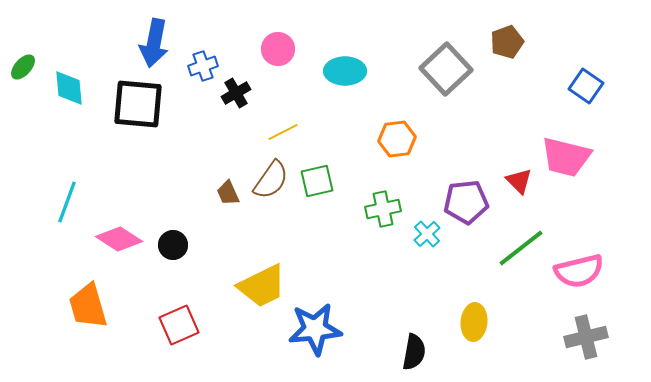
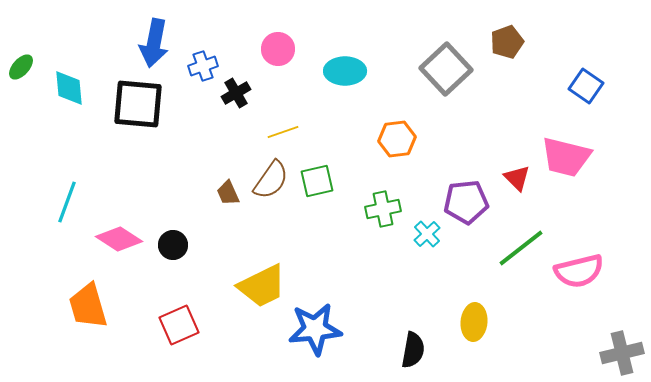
green ellipse: moved 2 px left
yellow line: rotated 8 degrees clockwise
red triangle: moved 2 px left, 3 px up
gray cross: moved 36 px right, 16 px down
black semicircle: moved 1 px left, 2 px up
